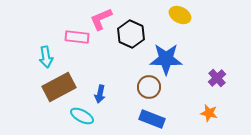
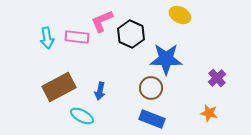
pink L-shape: moved 1 px right, 2 px down
cyan arrow: moved 1 px right, 19 px up
brown circle: moved 2 px right, 1 px down
blue arrow: moved 3 px up
